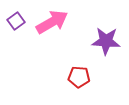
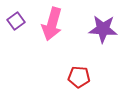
pink arrow: moved 2 px down; rotated 136 degrees clockwise
purple star: moved 3 px left, 12 px up
